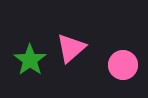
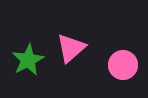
green star: moved 2 px left; rotated 8 degrees clockwise
